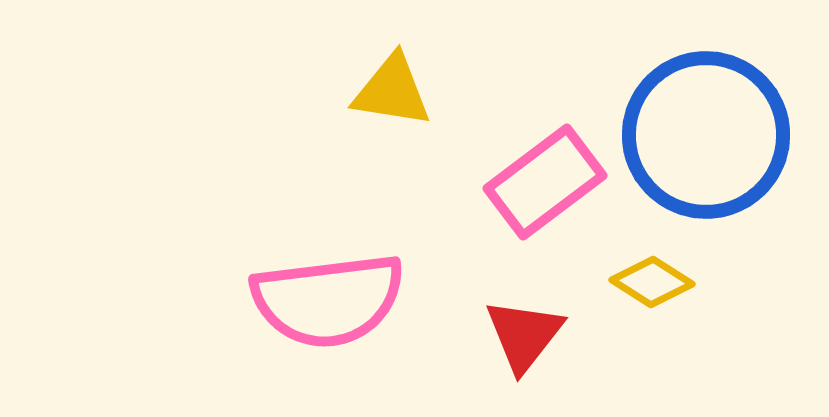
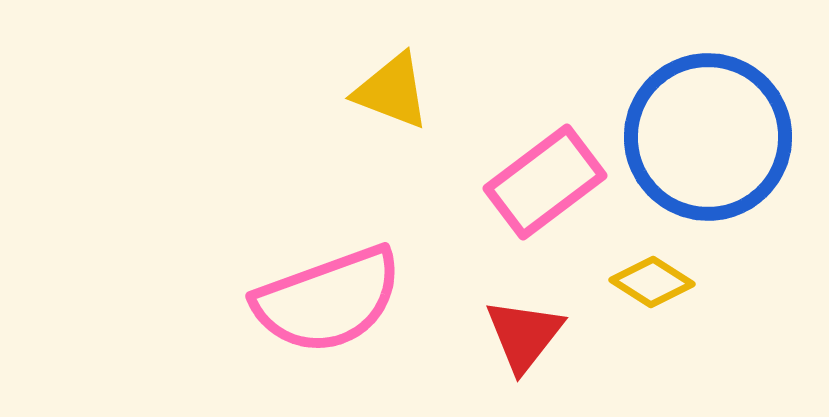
yellow triangle: rotated 12 degrees clockwise
blue circle: moved 2 px right, 2 px down
pink semicircle: rotated 13 degrees counterclockwise
